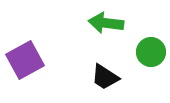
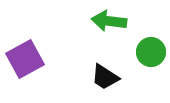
green arrow: moved 3 px right, 2 px up
purple square: moved 1 px up
